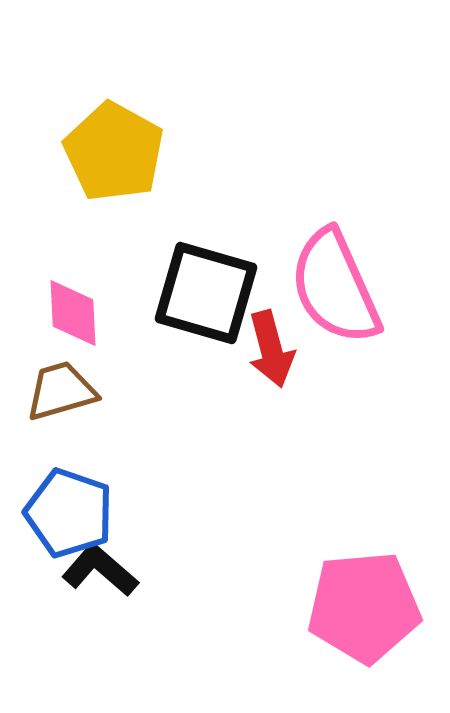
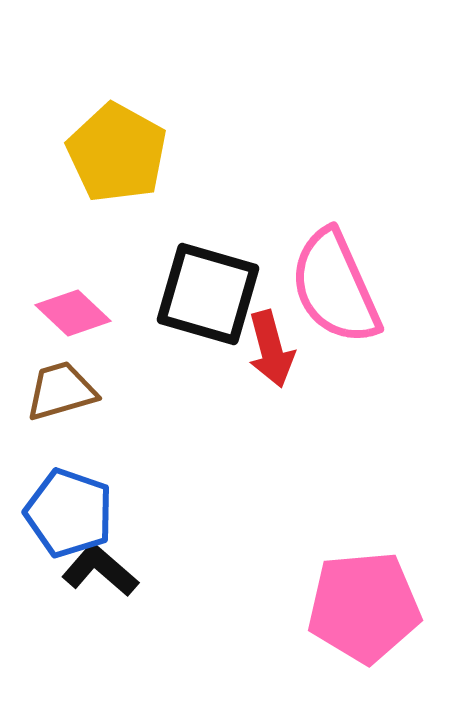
yellow pentagon: moved 3 px right, 1 px down
black square: moved 2 px right, 1 px down
pink diamond: rotated 44 degrees counterclockwise
